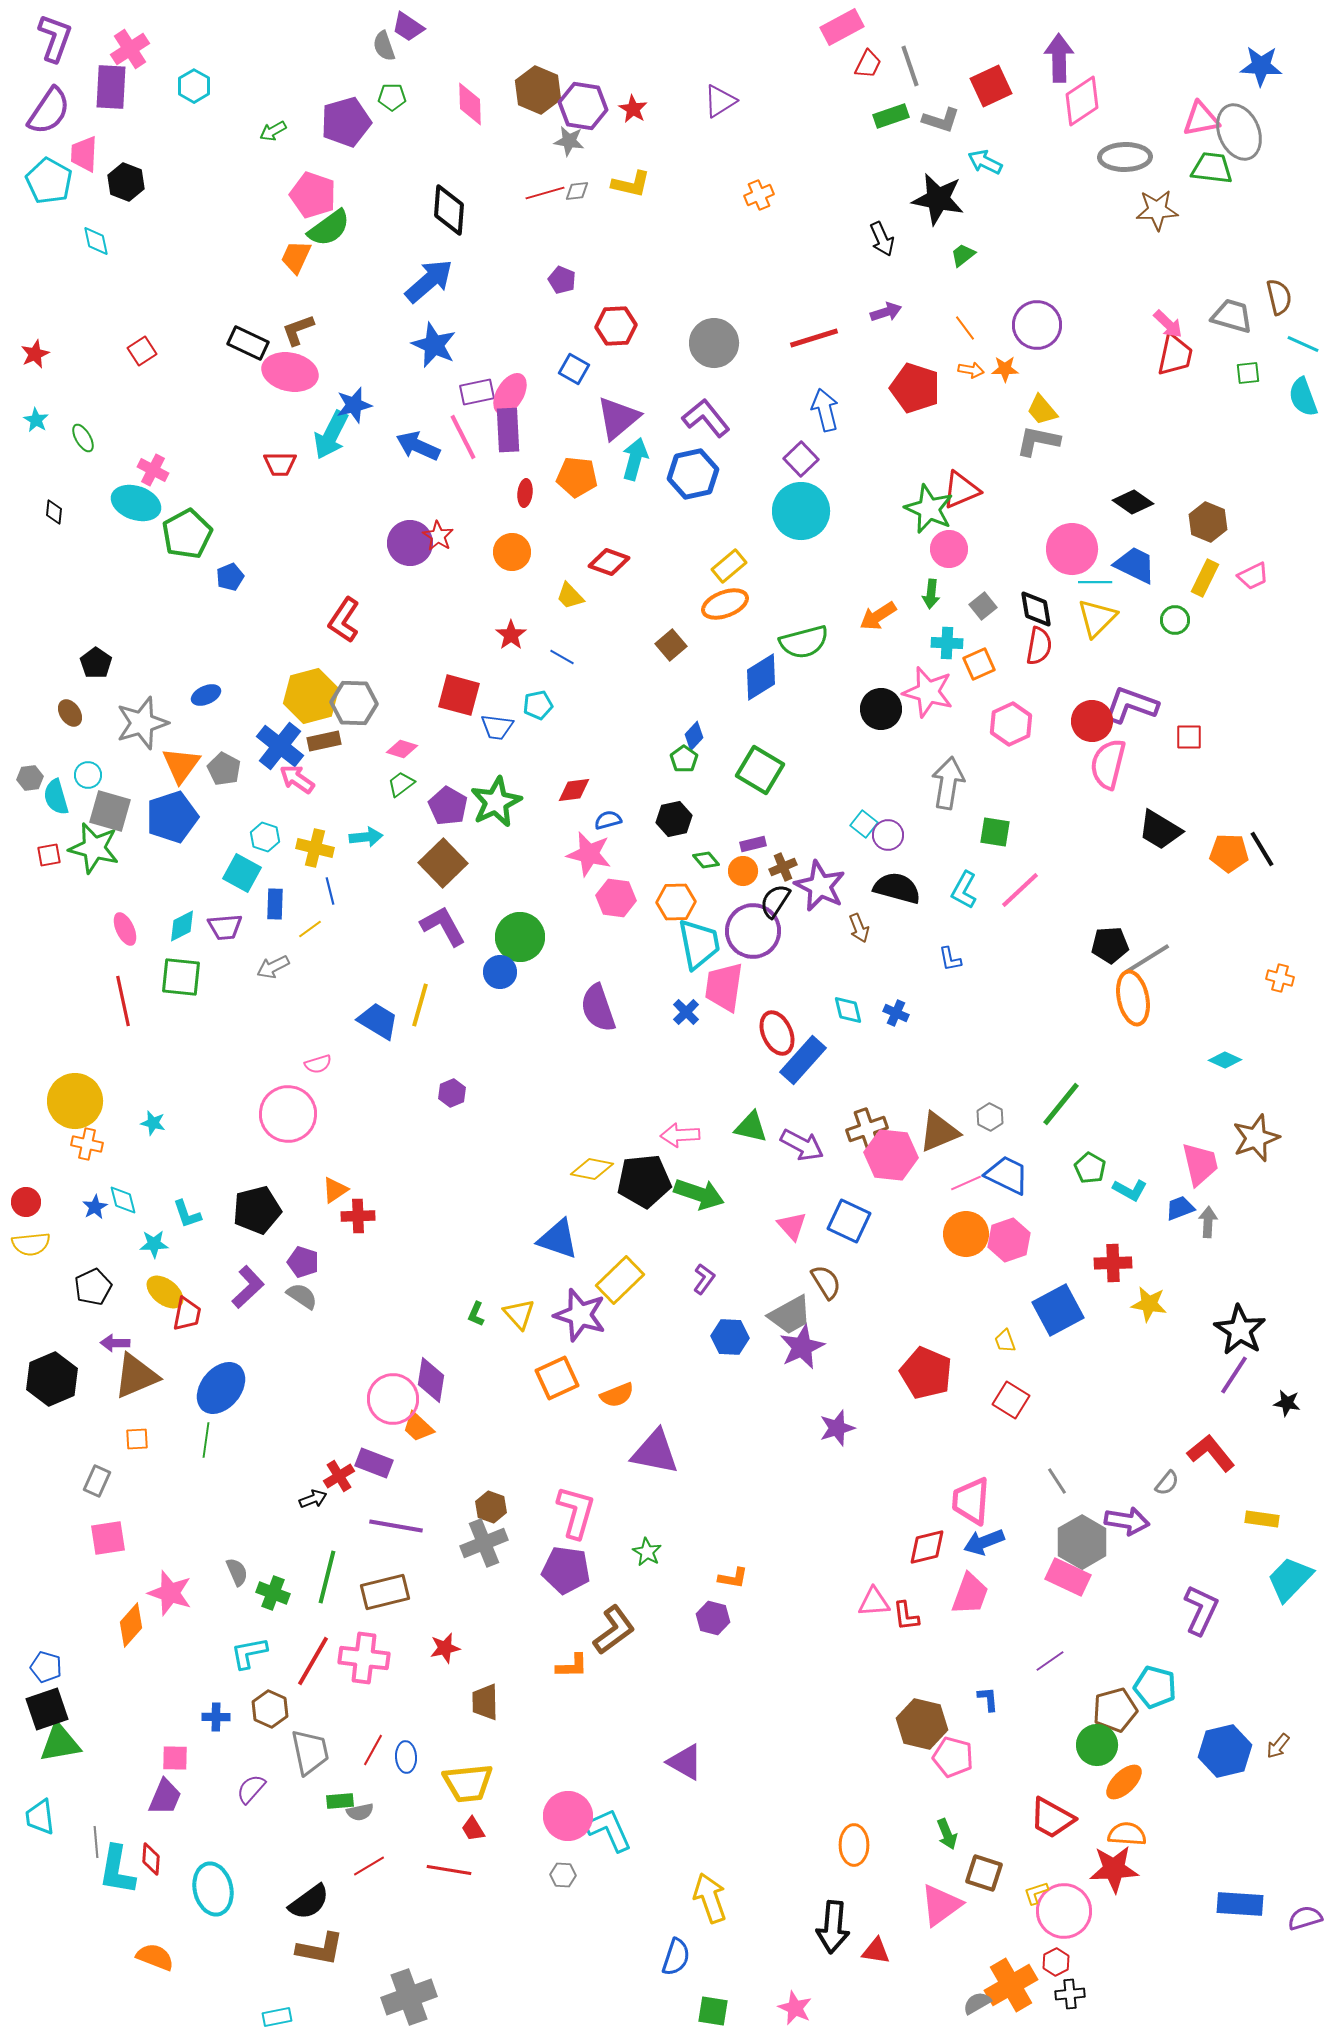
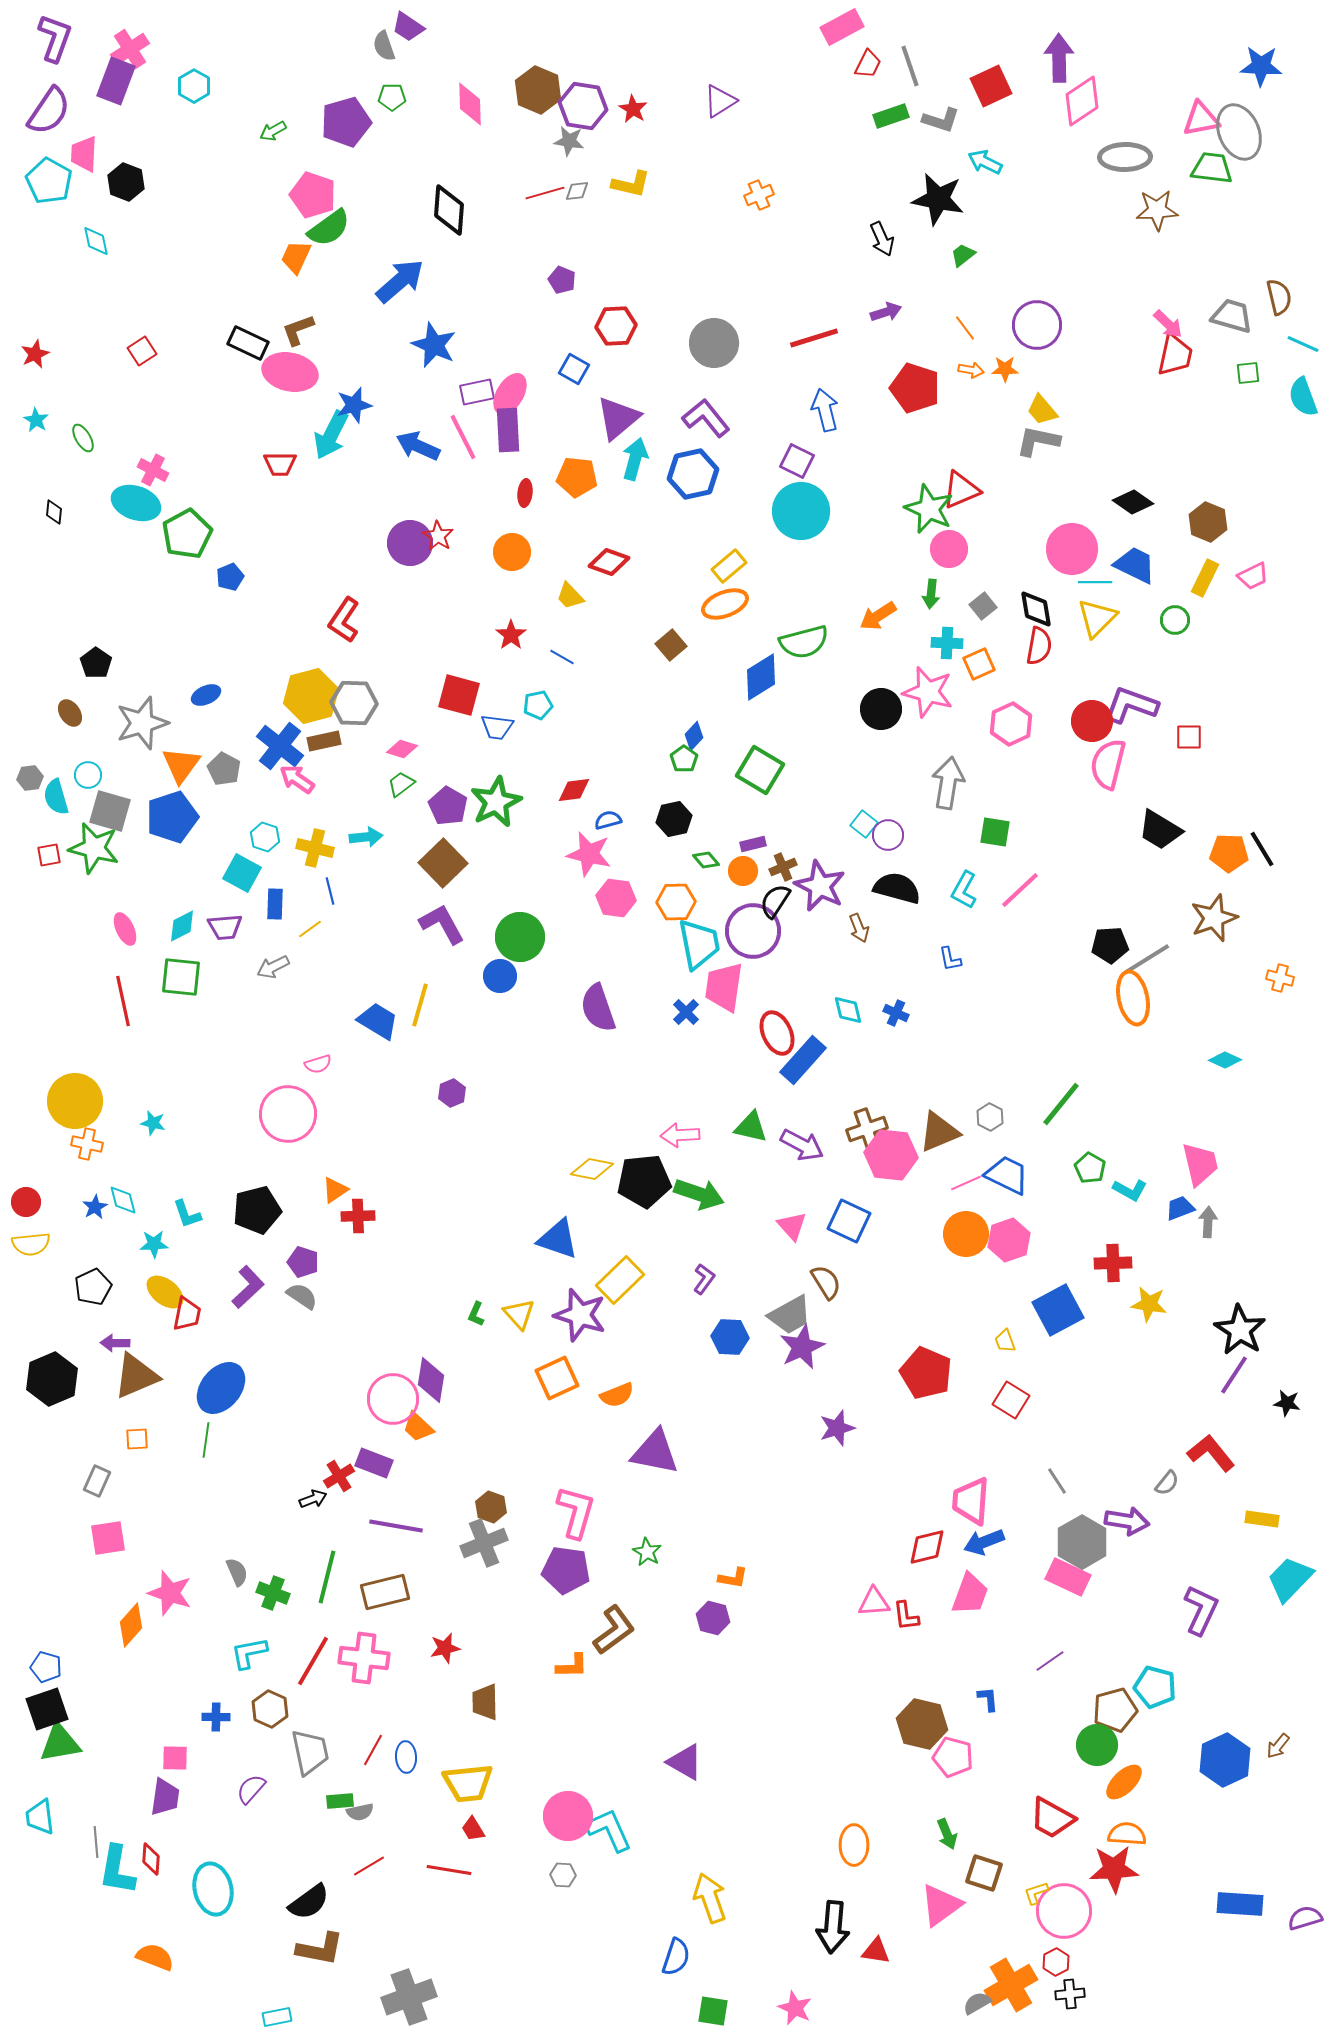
purple rectangle at (111, 87): moved 5 px right, 6 px up; rotated 18 degrees clockwise
blue arrow at (429, 281): moved 29 px left
purple square at (801, 459): moved 4 px left, 2 px down; rotated 20 degrees counterclockwise
purple L-shape at (443, 926): moved 1 px left, 2 px up
blue circle at (500, 972): moved 4 px down
brown star at (1256, 1138): moved 42 px left, 220 px up
blue hexagon at (1225, 1751): moved 9 px down; rotated 12 degrees counterclockwise
purple trapezoid at (165, 1797): rotated 15 degrees counterclockwise
